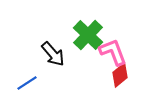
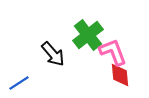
green cross: rotated 8 degrees clockwise
red diamond: rotated 55 degrees counterclockwise
blue line: moved 8 px left
